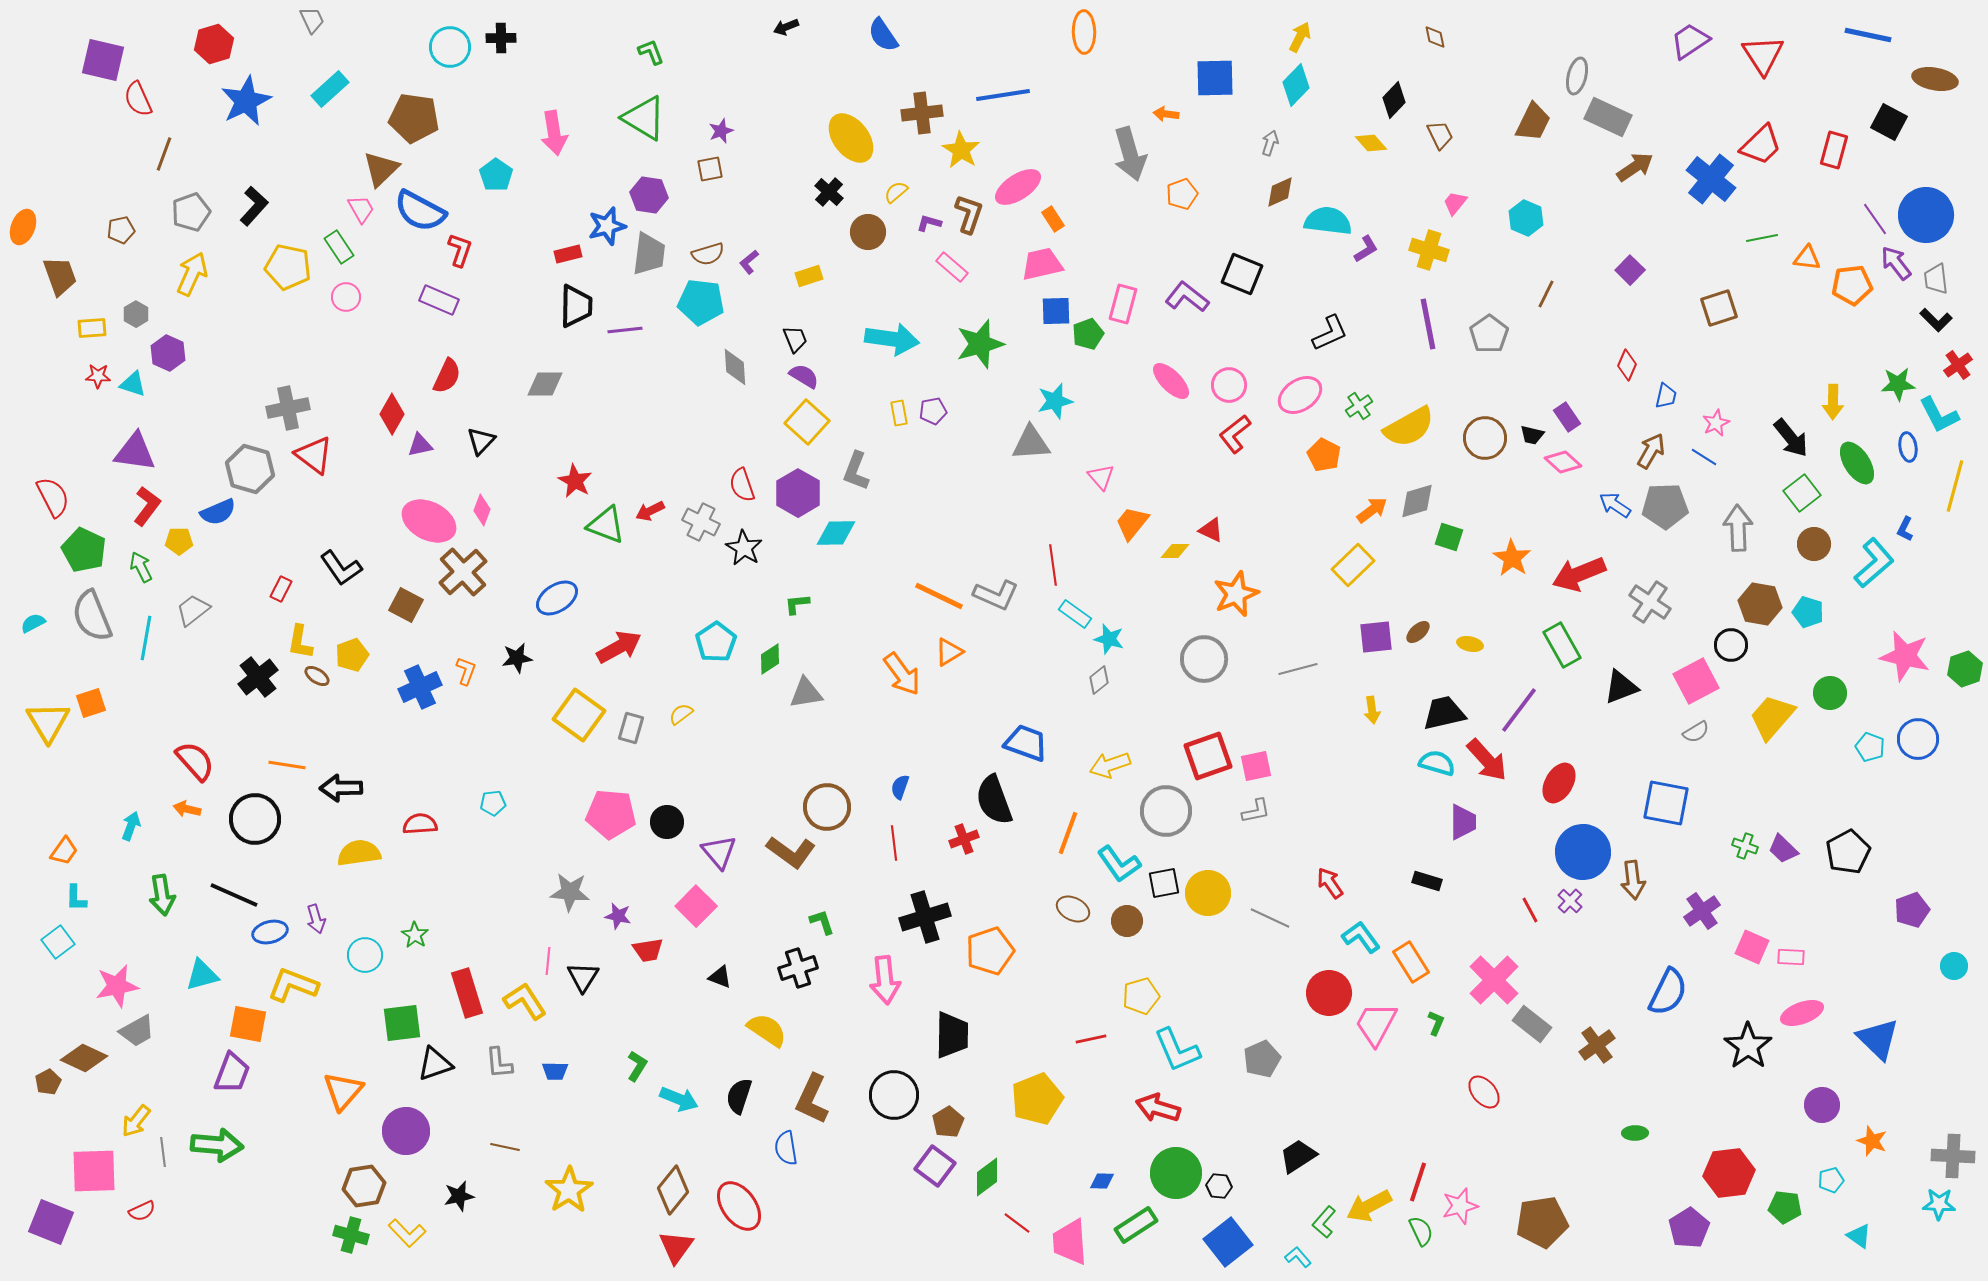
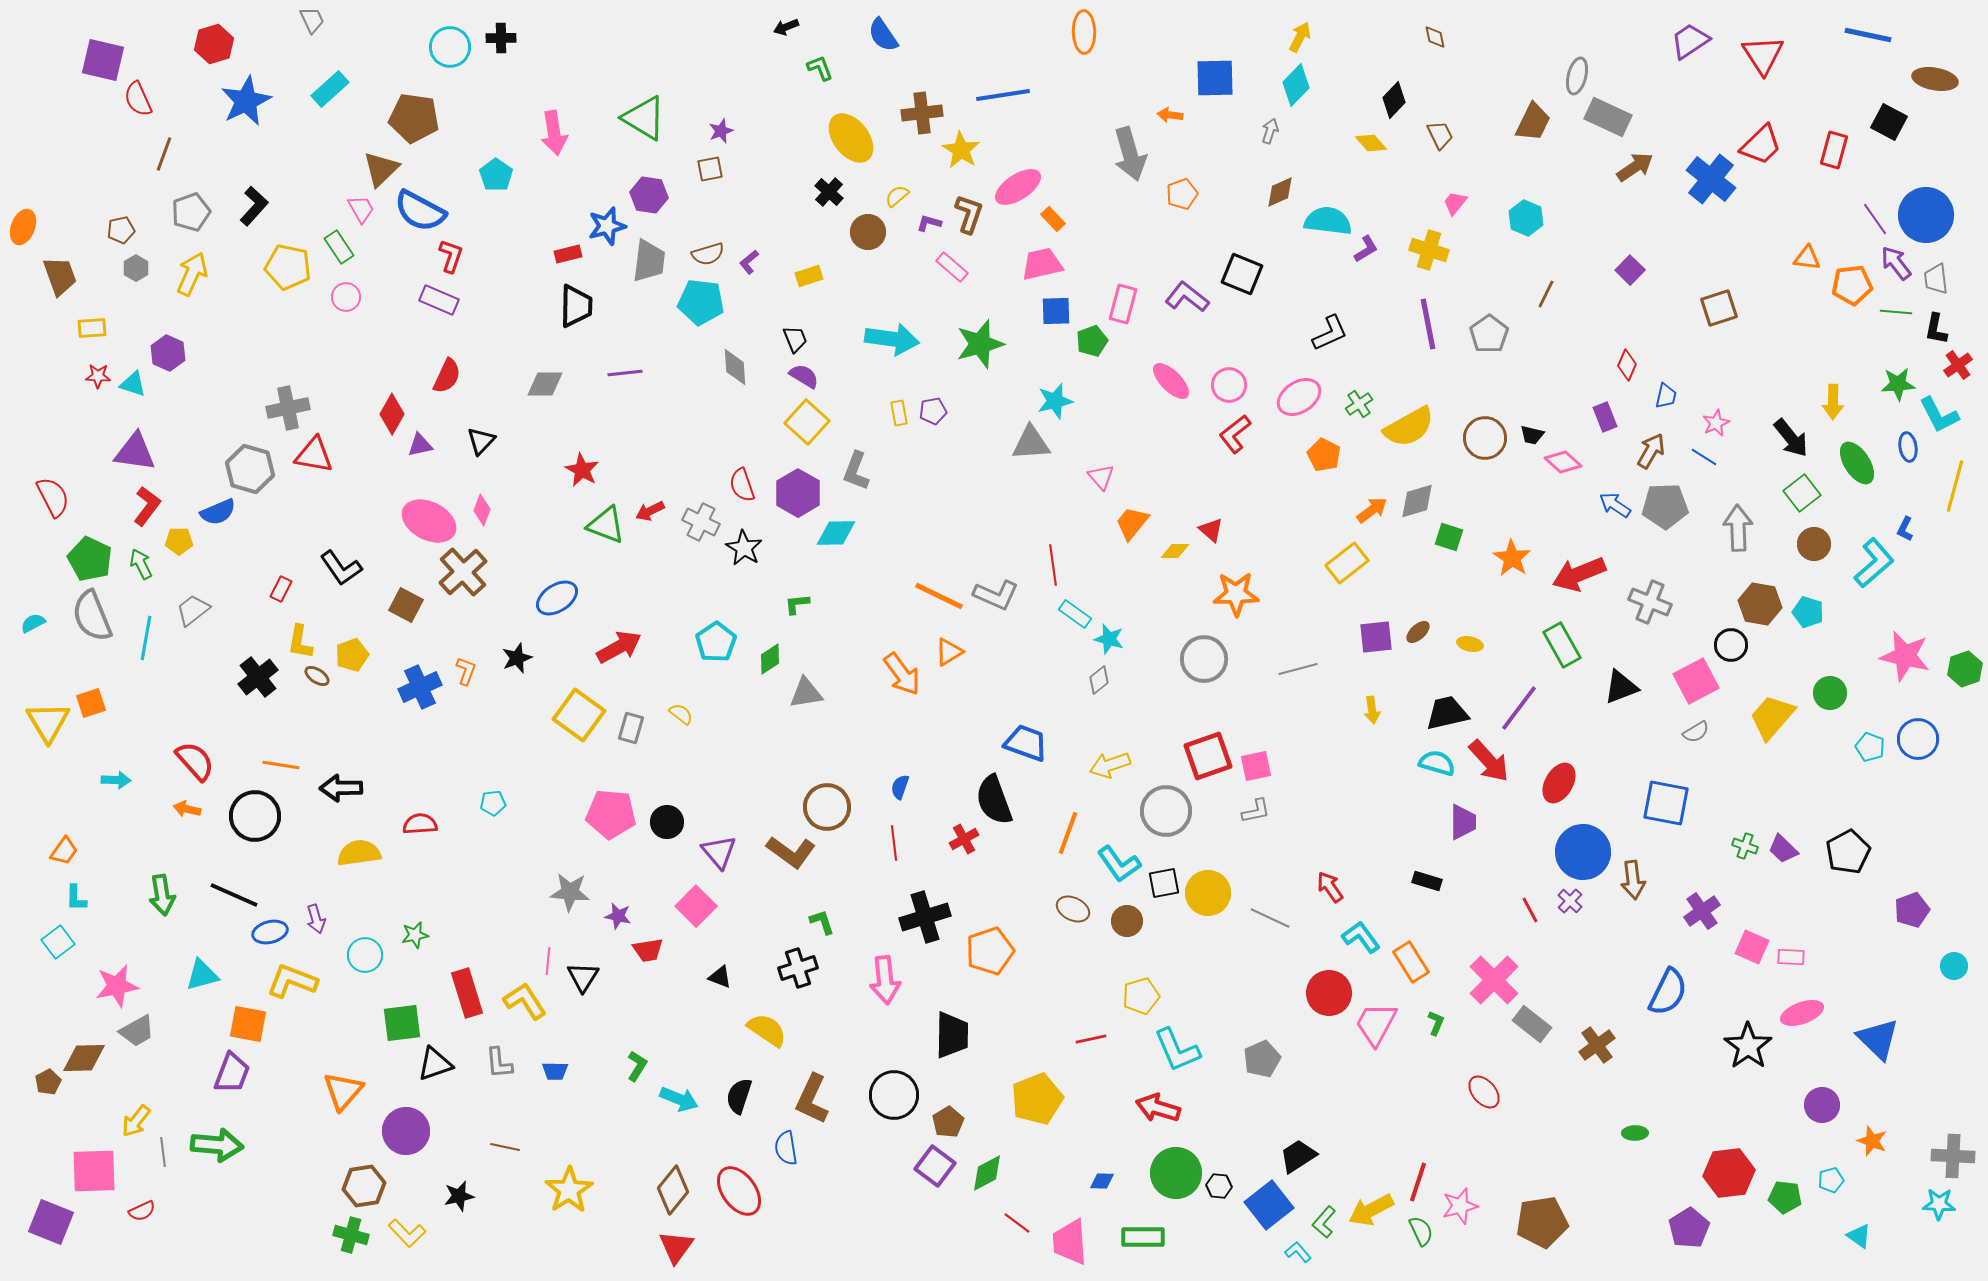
green L-shape at (651, 52): moved 169 px right, 16 px down
orange arrow at (1166, 114): moved 4 px right, 1 px down
gray arrow at (1270, 143): moved 12 px up
yellow semicircle at (896, 192): moved 1 px right, 4 px down
orange rectangle at (1053, 219): rotated 10 degrees counterclockwise
green line at (1762, 238): moved 134 px right, 74 px down; rotated 16 degrees clockwise
red L-shape at (460, 250): moved 9 px left, 6 px down
gray trapezoid at (649, 254): moved 7 px down
gray hexagon at (136, 314): moved 46 px up
black L-shape at (1936, 320): moved 9 px down; rotated 56 degrees clockwise
purple line at (625, 330): moved 43 px down
green pentagon at (1088, 334): moved 4 px right, 7 px down
pink ellipse at (1300, 395): moved 1 px left, 2 px down
green cross at (1359, 406): moved 2 px up
purple rectangle at (1567, 417): moved 38 px right; rotated 12 degrees clockwise
red triangle at (314, 455): rotated 27 degrees counterclockwise
red star at (575, 481): moved 7 px right, 11 px up
red triangle at (1211, 530): rotated 16 degrees clockwise
green pentagon at (84, 550): moved 6 px right, 9 px down
yellow rectangle at (1353, 565): moved 6 px left, 2 px up; rotated 6 degrees clockwise
green arrow at (141, 567): moved 3 px up
orange star at (1236, 594): rotated 21 degrees clockwise
gray cross at (1650, 602): rotated 12 degrees counterclockwise
black star at (517, 658): rotated 12 degrees counterclockwise
purple line at (1519, 710): moved 2 px up
black trapezoid at (1444, 713): moved 3 px right
yellow semicircle at (681, 714): rotated 75 degrees clockwise
red arrow at (1487, 760): moved 2 px right, 1 px down
orange line at (287, 765): moved 6 px left
black circle at (255, 819): moved 3 px up
cyan arrow at (131, 826): moved 15 px left, 46 px up; rotated 72 degrees clockwise
red cross at (964, 839): rotated 8 degrees counterclockwise
red arrow at (1330, 883): moved 4 px down
green star at (415, 935): rotated 28 degrees clockwise
yellow L-shape at (293, 985): moved 1 px left, 4 px up
brown diamond at (84, 1058): rotated 27 degrees counterclockwise
green diamond at (987, 1177): moved 4 px up; rotated 9 degrees clockwise
red ellipse at (739, 1206): moved 15 px up
yellow arrow at (1369, 1206): moved 2 px right, 4 px down
green pentagon at (1785, 1207): moved 10 px up
green rectangle at (1136, 1225): moved 7 px right, 12 px down; rotated 33 degrees clockwise
blue square at (1228, 1242): moved 41 px right, 37 px up
cyan L-shape at (1298, 1257): moved 5 px up
